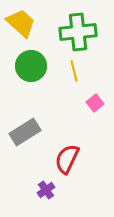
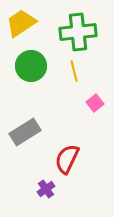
yellow trapezoid: rotated 76 degrees counterclockwise
purple cross: moved 1 px up
